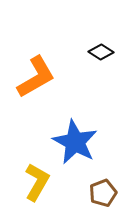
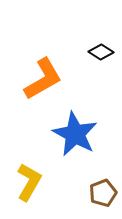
orange L-shape: moved 7 px right, 2 px down
blue star: moved 8 px up
yellow L-shape: moved 8 px left
